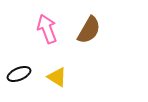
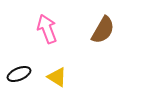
brown semicircle: moved 14 px right
